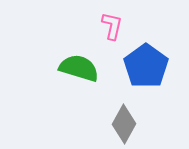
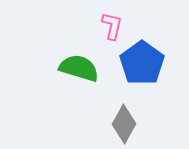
blue pentagon: moved 4 px left, 3 px up
